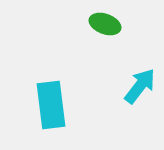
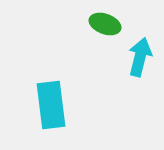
cyan arrow: moved 29 px up; rotated 24 degrees counterclockwise
